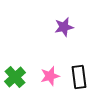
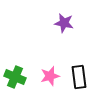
purple star: moved 4 px up; rotated 24 degrees clockwise
green cross: rotated 25 degrees counterclockwise
